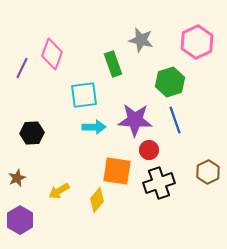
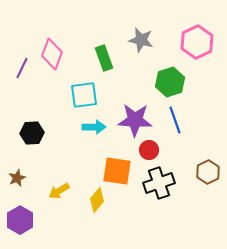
green rectangle: moved 9 px left, 6 px up
